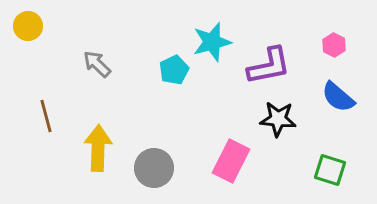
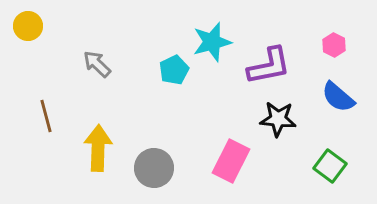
green square: moved 4 px up; rotated 20 degrees clockwise
